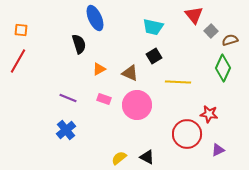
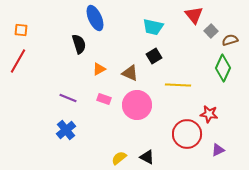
yellow line: moved 3 px down
